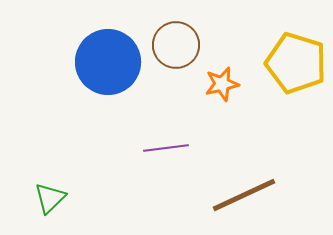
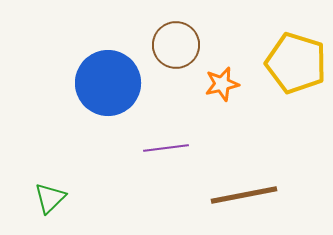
blue circle: moved 21 px down
brown line: rotated 14 degrees clockwise
